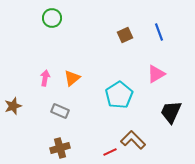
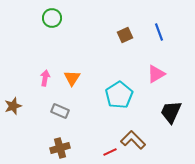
orange triangle: rotated 18 degrees counterclockwise
